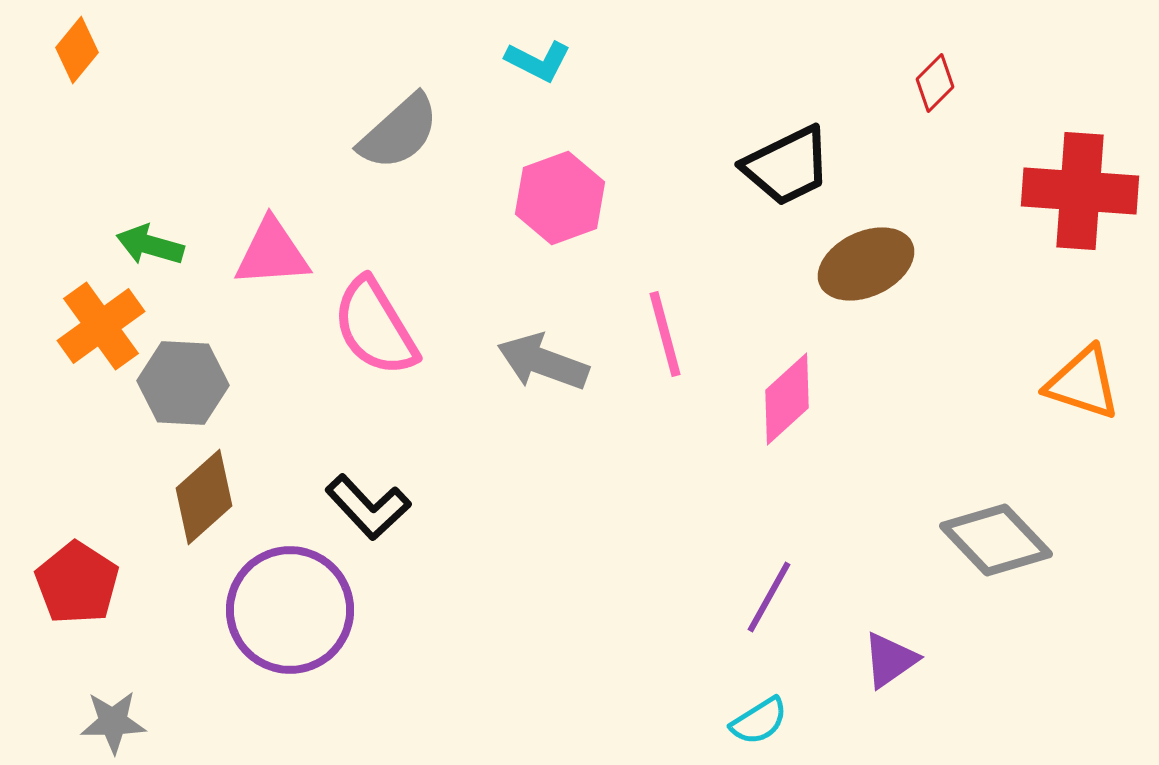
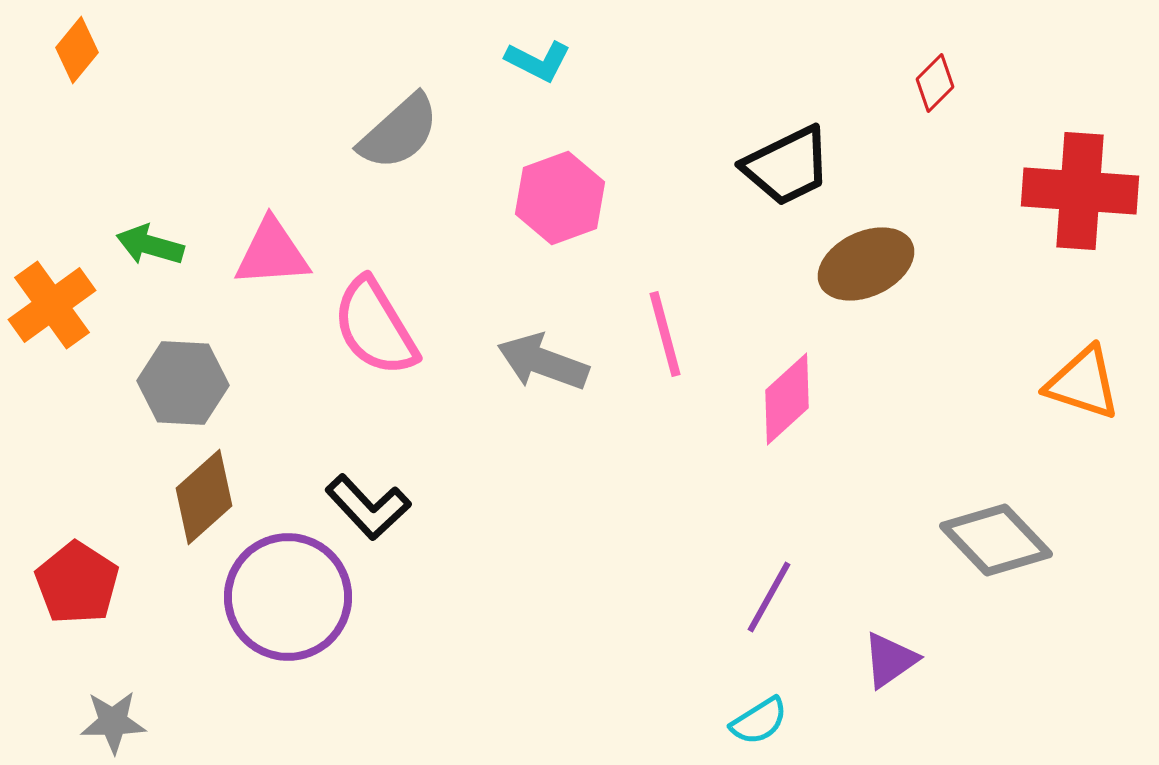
orange cross: moved 49 px left, 21 px up
purple circle: moved 2 px left, 13 px up
